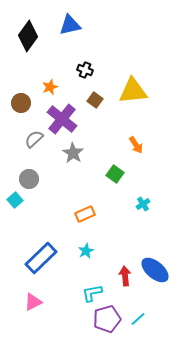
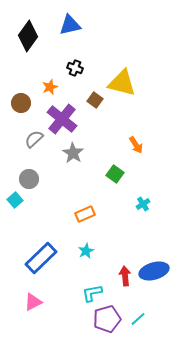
black cross: moved 10 px left, 2 px up
yellow triangle: moved 11 px left, 8 px up; rotated 20 degrees clockwise
blue ellipse: moved 1 px left, 1 px down; rotated 56 degrees counterclockwise
